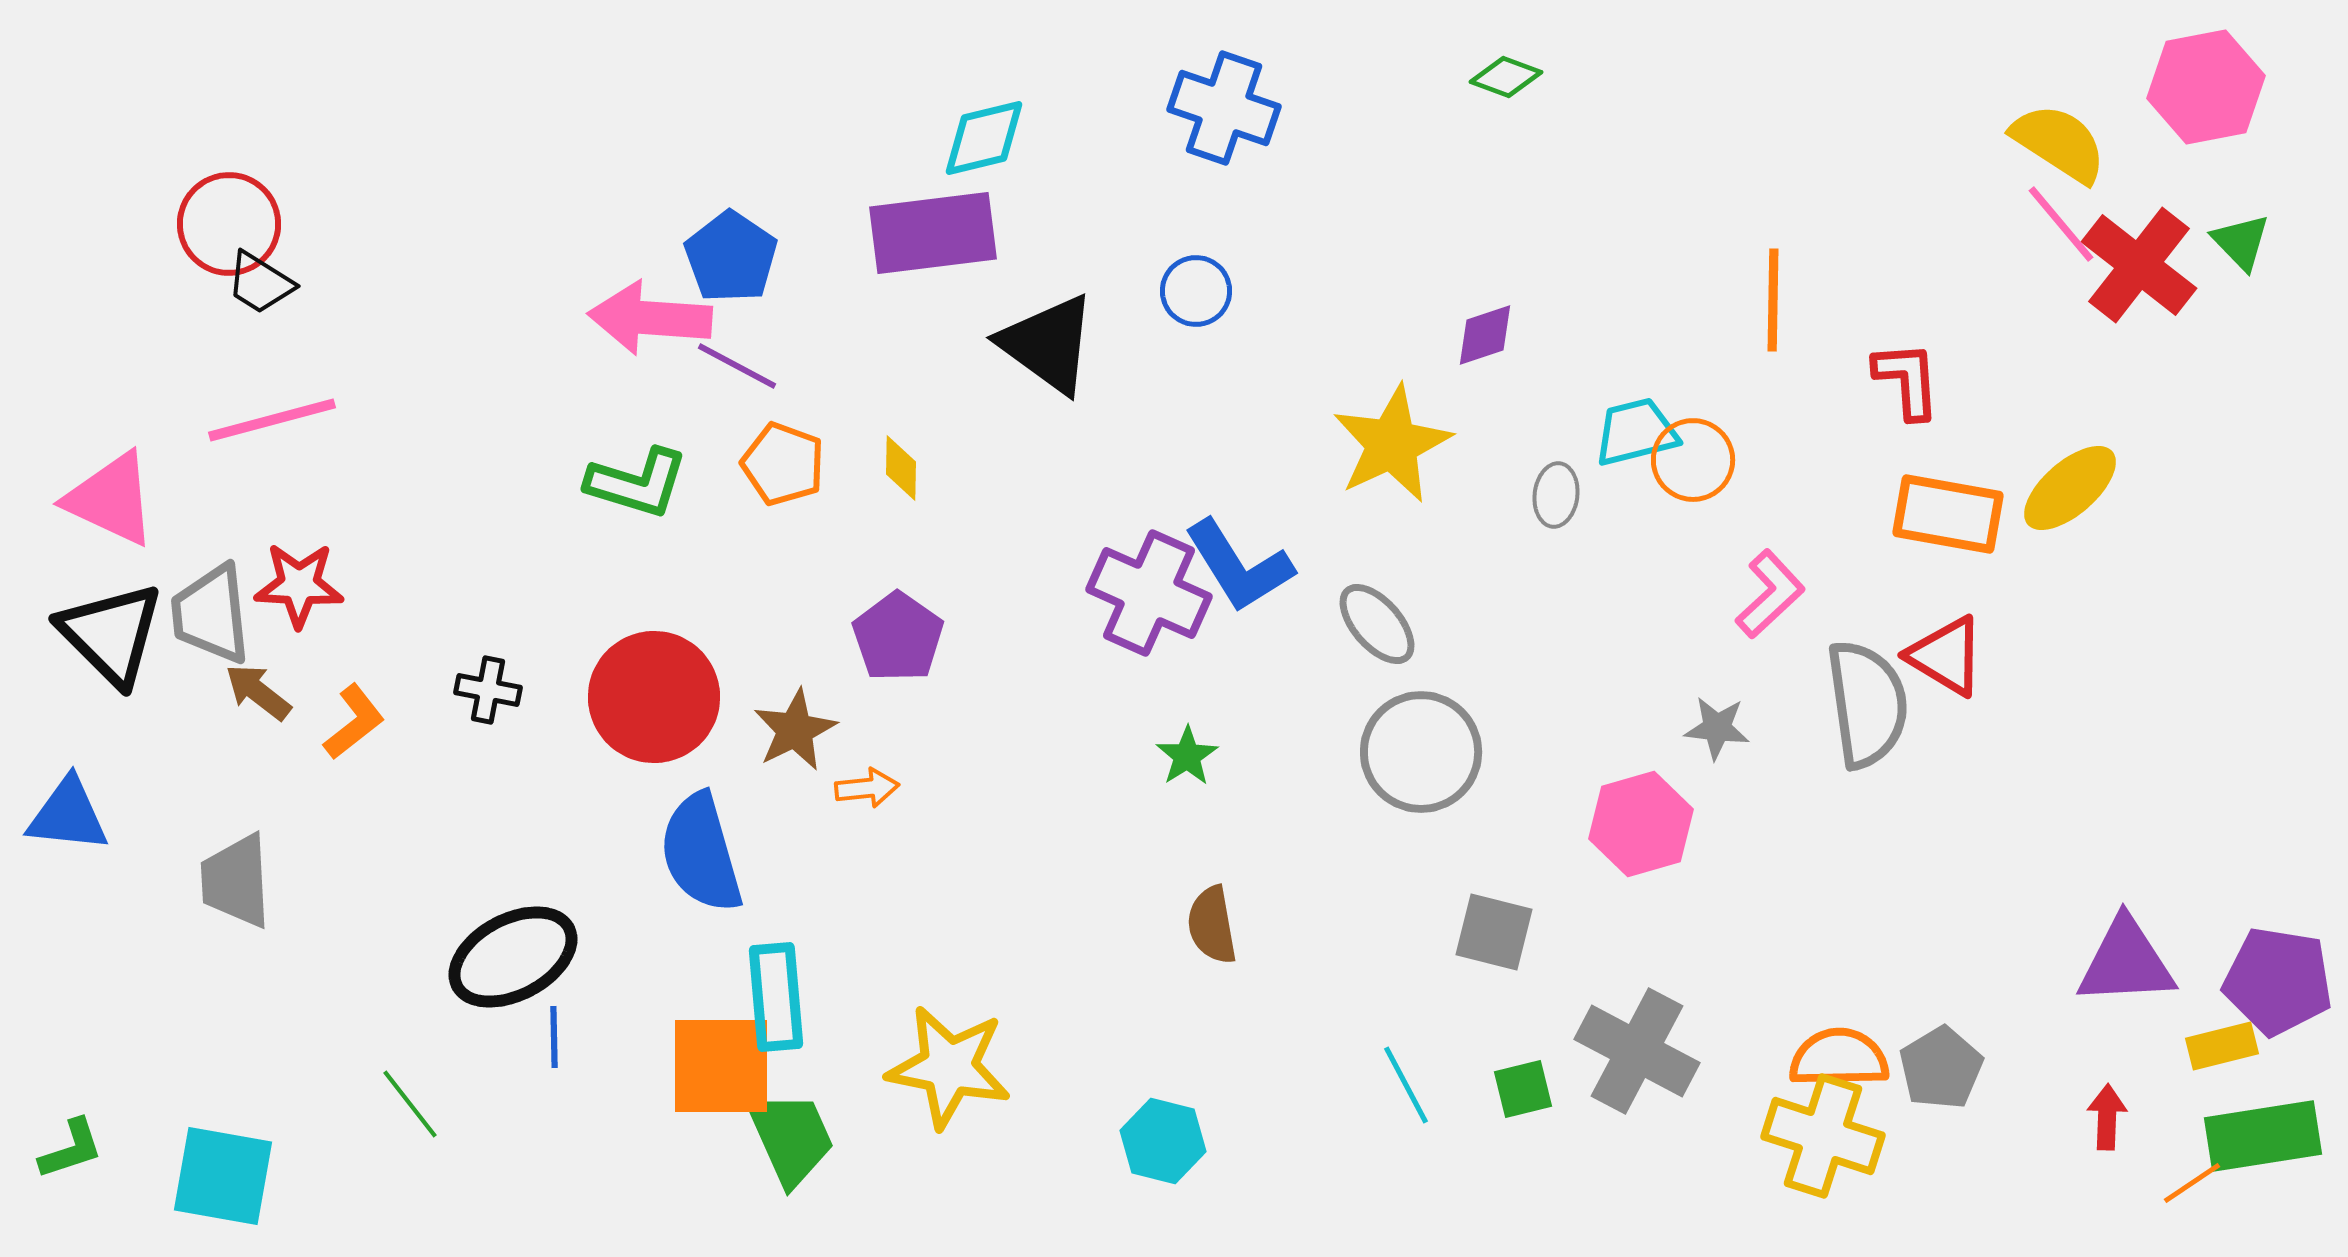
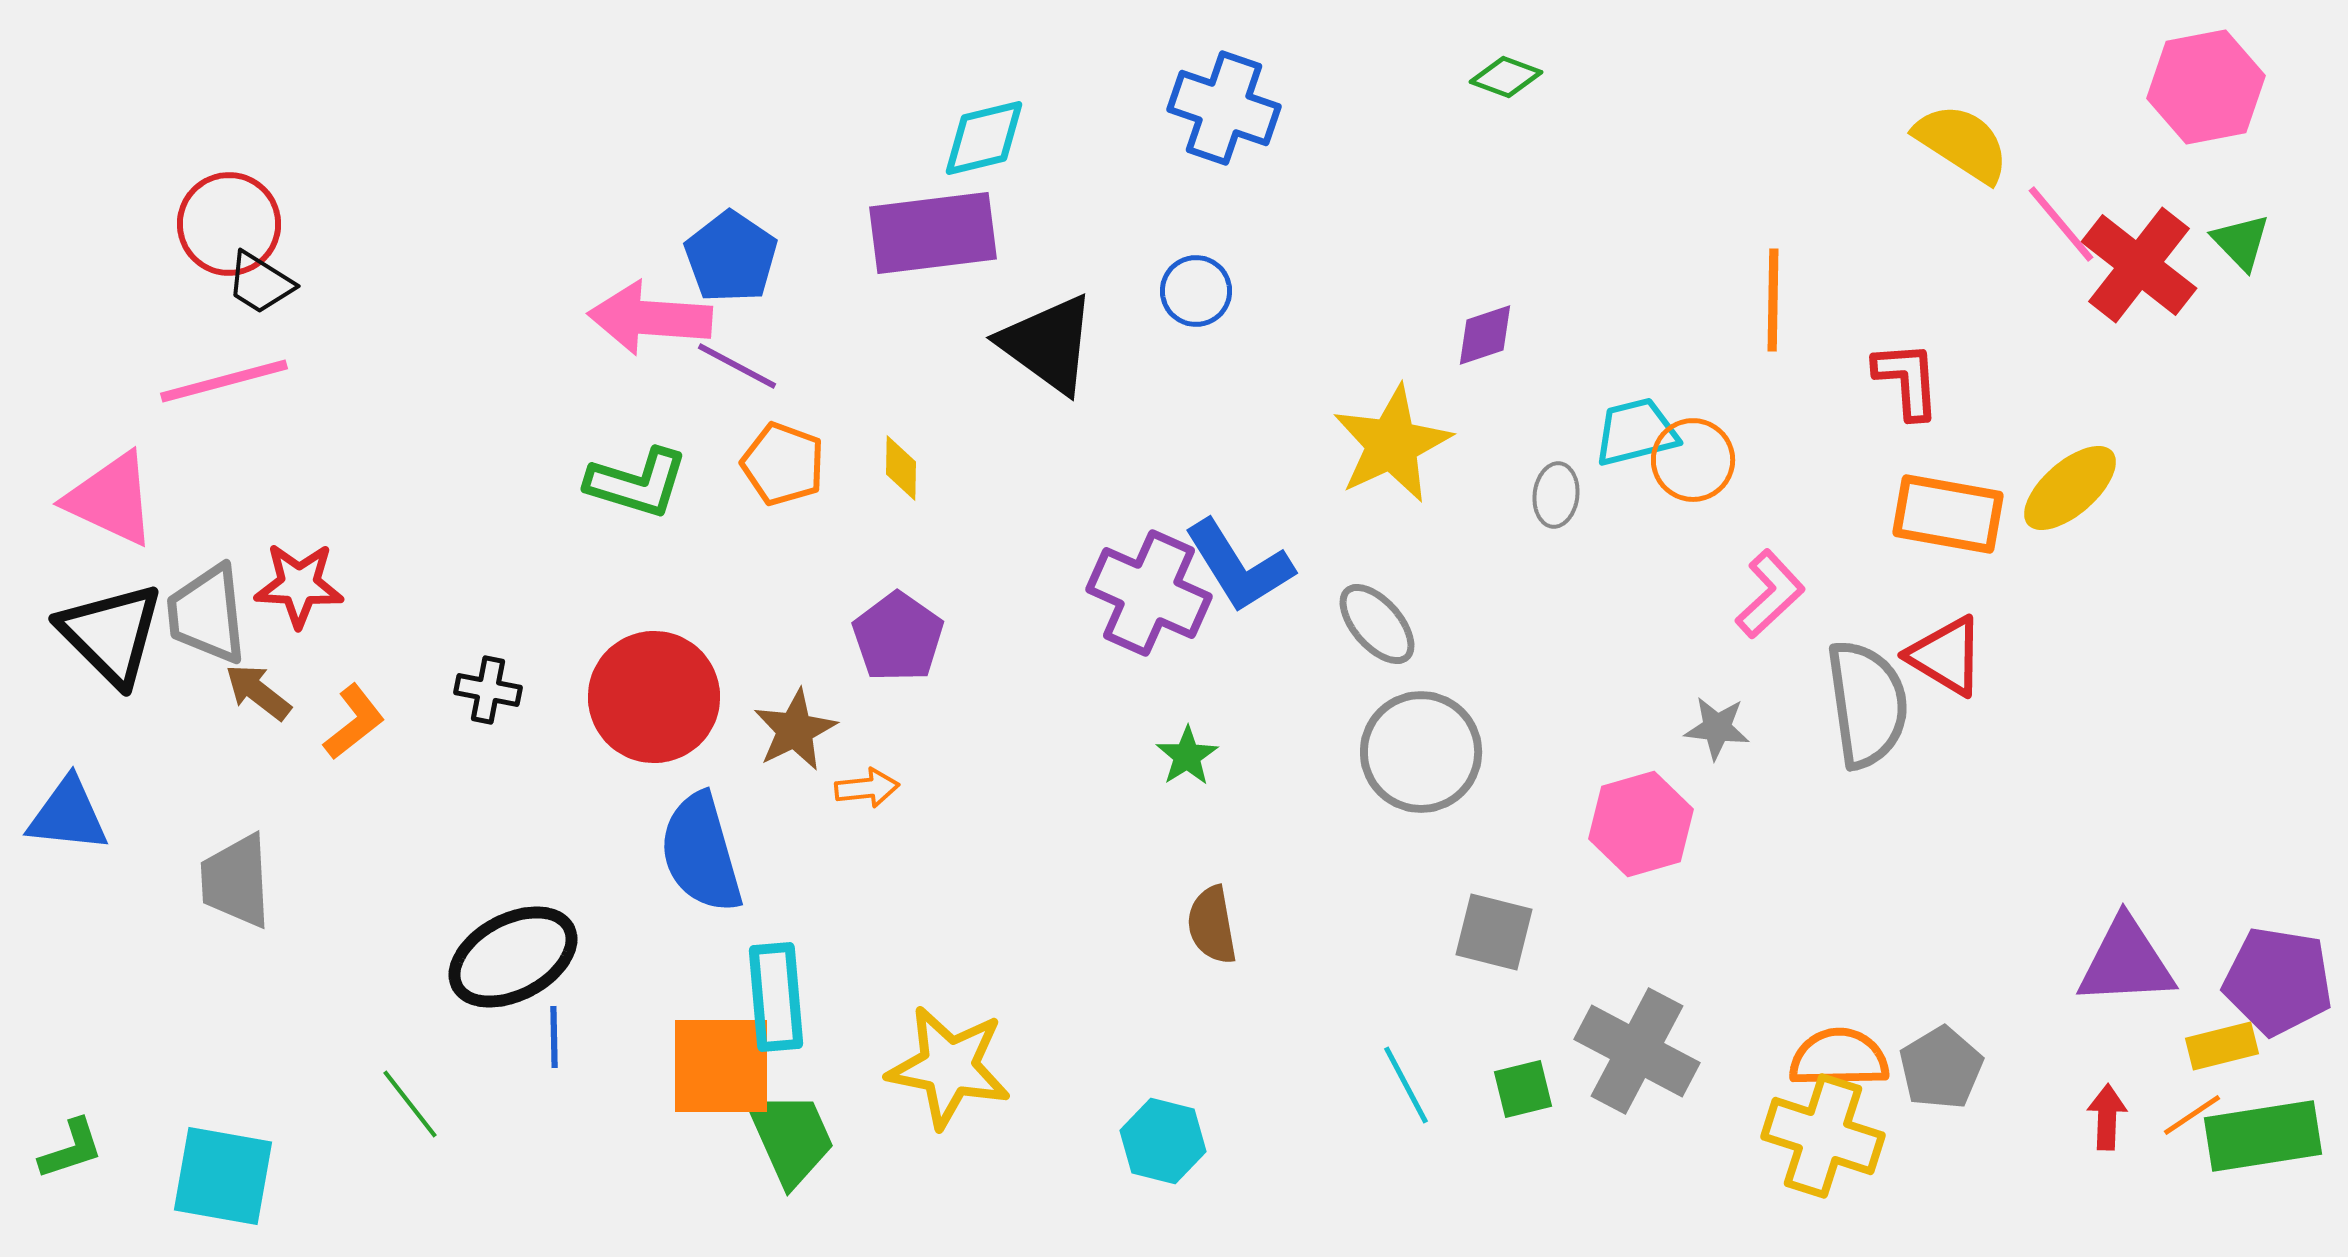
yellow semicircle at (2059, 143): moved 97 px left
pink line at (272, 420): moved 48 px left, 39 px up
gray trapezoid at (211, 614): moved 4 px left
orange line at (2192, 1183): moved 68 px up
